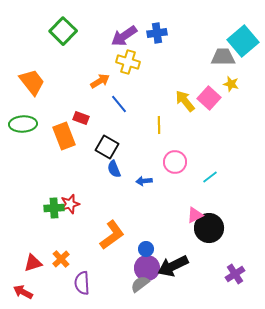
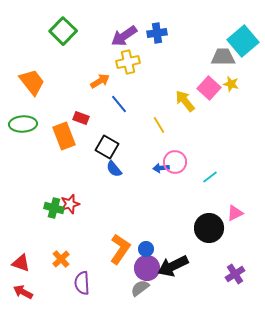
yellow cross: rotated 30 degrees counterclockwise
pink square: moved 10 px up
yellow line: rotated 30 degrees counterclockwise
blue semicircle: rotated 18 degrees counterclockwise
blue arrow: moved 17 px right, 13 px up
green cross: rotated 18 degrees clockwise
pink triangle: moved 40 px right, 2 px up
orange L-shape: moved 8 px right, 14 px down; rotated 20 degrees counterclockwise
red triangle: moved 12 px left; rotated 36 degrees clockwise
gray semicircle: moved 4 px down
